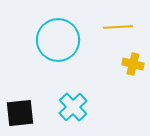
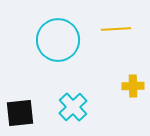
yellow line: moved 2 px left, 2 px down
yellow cross: moved 22 px down; rotated 15 degrees counterclockwise
